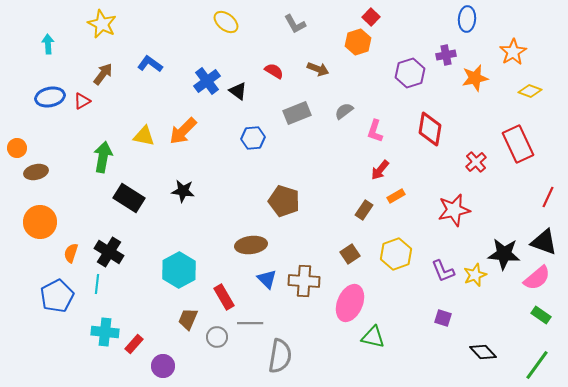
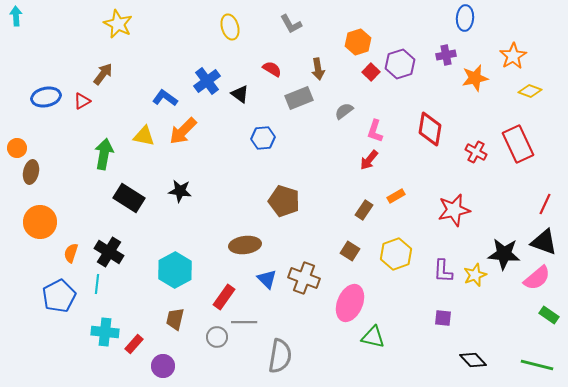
red square at (371, 17): moved 55 px down
blue ellipse at (467, 19): moved 2 px left, 1 px up
yellow ellipse at (226, 22): moved 4 px right, 5 px down; rotated 35 degrees clockwise
yellow star at (102, 24): moved 16 px right
gray L-shape at (295, 24): moved 4 px left
cyan arrow at (48, 44): moved 32 px left, 28 px up
orange star at (513, 52): moved 4 px down
blue L-shape at (150, 64): moved 15 px right, 34 px down
brown arrow at (318, 69): rotated 60 degrees clockwise
red semicircle at (274, 71): moved 2 px left, 2 px up
purple hexagon at (410, 73): moved 10 px left, 9 px up
black triangle at (238, 91): moved 2 px right, 3 px down
blue ellipse at (50, 97): moved 4 px left
gray rectangle at (297, 113): moved 2 px right, 15 px up
blue hexagon at (253, 138): moved 10 px right
green arrow at (103, 157): moved 1 px right, 3 px up
red cross at (476, 162): moved 10 px up; rotated 20 degrees counterclockwise
red arrow at (380, 170): moved 11 px left, 10 px up
brown ellipse at (36, 172): moved 5 px left; rotated 65 degrees counterclockwise
black star at (183, 191): moved 3 px left
red line at (548, 197): moved 3 px left, 7 px down
brown ellipse at (251, 245): moved 6 px left
brown square at (350, 254): moved 3 px up; rotated 24 degrees counterclockwise
cyan hexagon at (179, 270): moved 4 px left
purple L-shape at (443, 271): rotated 25 degrees clockwise
brown cross at (304, 281): moved 3 px up; rotated 16 degrees clockwise
blue pentagon at (57, 296): moved 2 px right
red rectangle at (224, 297): rotated 65 degrees clockwise
green rectangle at (541, 315): moved 8 px right
purple square at (443, 318): rotated 12 degrees counterclockwise
brown trapezoid at (188, 319): moved 13 px left; rotated 10 degrees counterclockwise
gray line at (250, 323): moved 6 px left, 1 px up
black diamond at (483, 352): moved 10 px left, 8 px down
green line at (537, 365): rotated 68 degrees clockwise
